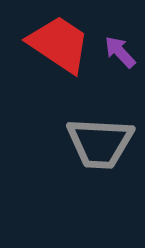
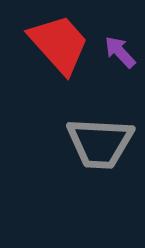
red trapezoid: rotated 14 degrees clockwise
